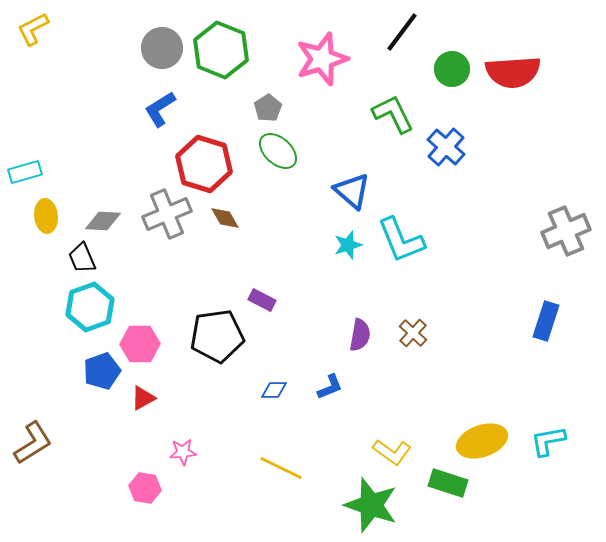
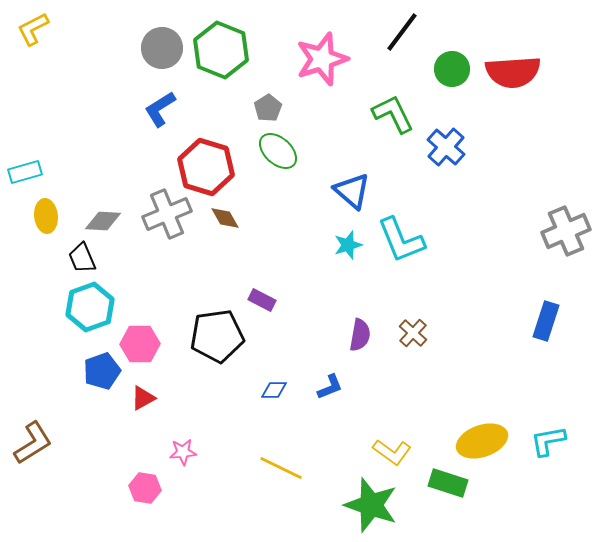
red hexagon at (204, 164): moved 2 px right, 3 px down
